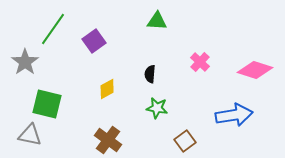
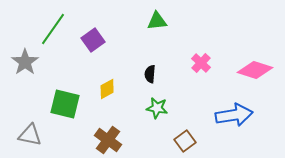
green triangle: rotated 10 degrees counterclockwise
purple square: moved 1 px left, 1 px up
pink cross: moved 1 px right, 1 px down
green square: moved 18 px right
